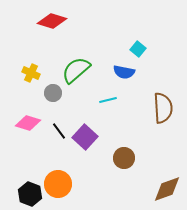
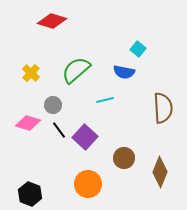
yellow cross: rotated 18 degrees clockwise
gray circle: moved 12 px down
cyan line: moved 3 px left
black line: moved 1 px up
orange circle: moved 30 px right
brown diamond: moved 7 px left, 17 px up; rotated 48 degrees counterclockwise
